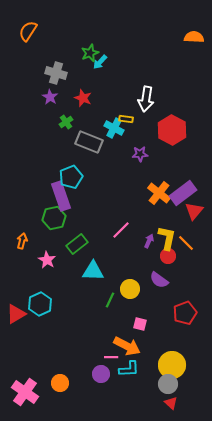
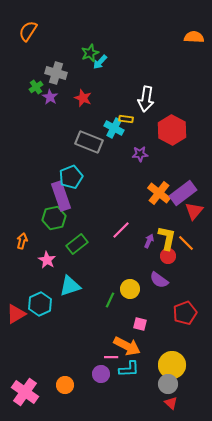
green cross at (66, 122): moved 30 px left, 35 px up
cyan triangle at (93, 271): moved 23 px left, 15 px down; rotated 20 degrees counterclockwise
orange circle at (60, 383): moved 5 px right, 2 px down
